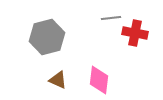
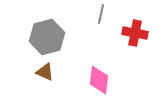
gray line: moved 10 px left, 4 px up; rotated 72 degrees counterclockwise
brown triangle: moved 13 px left, 8 px up
